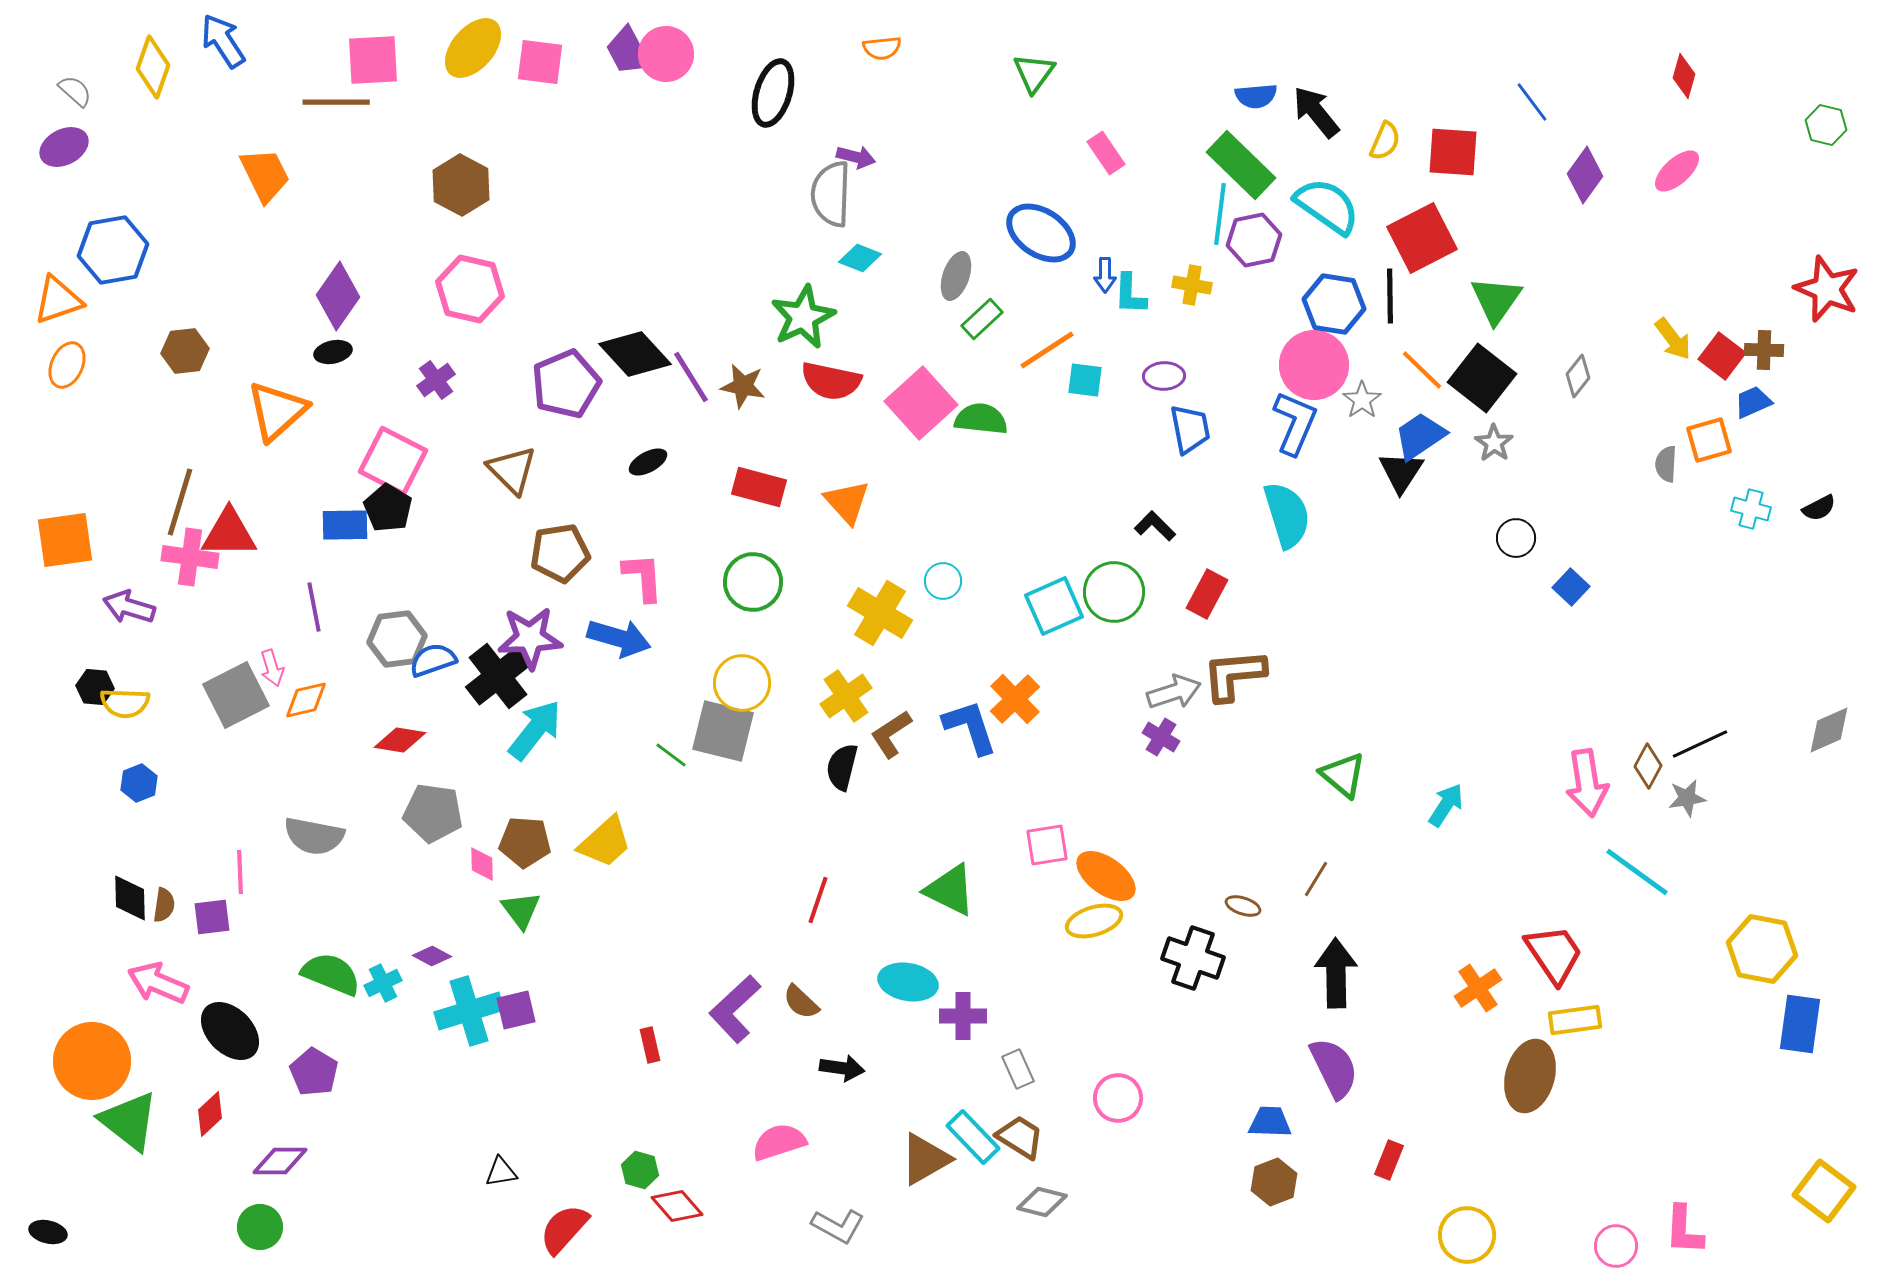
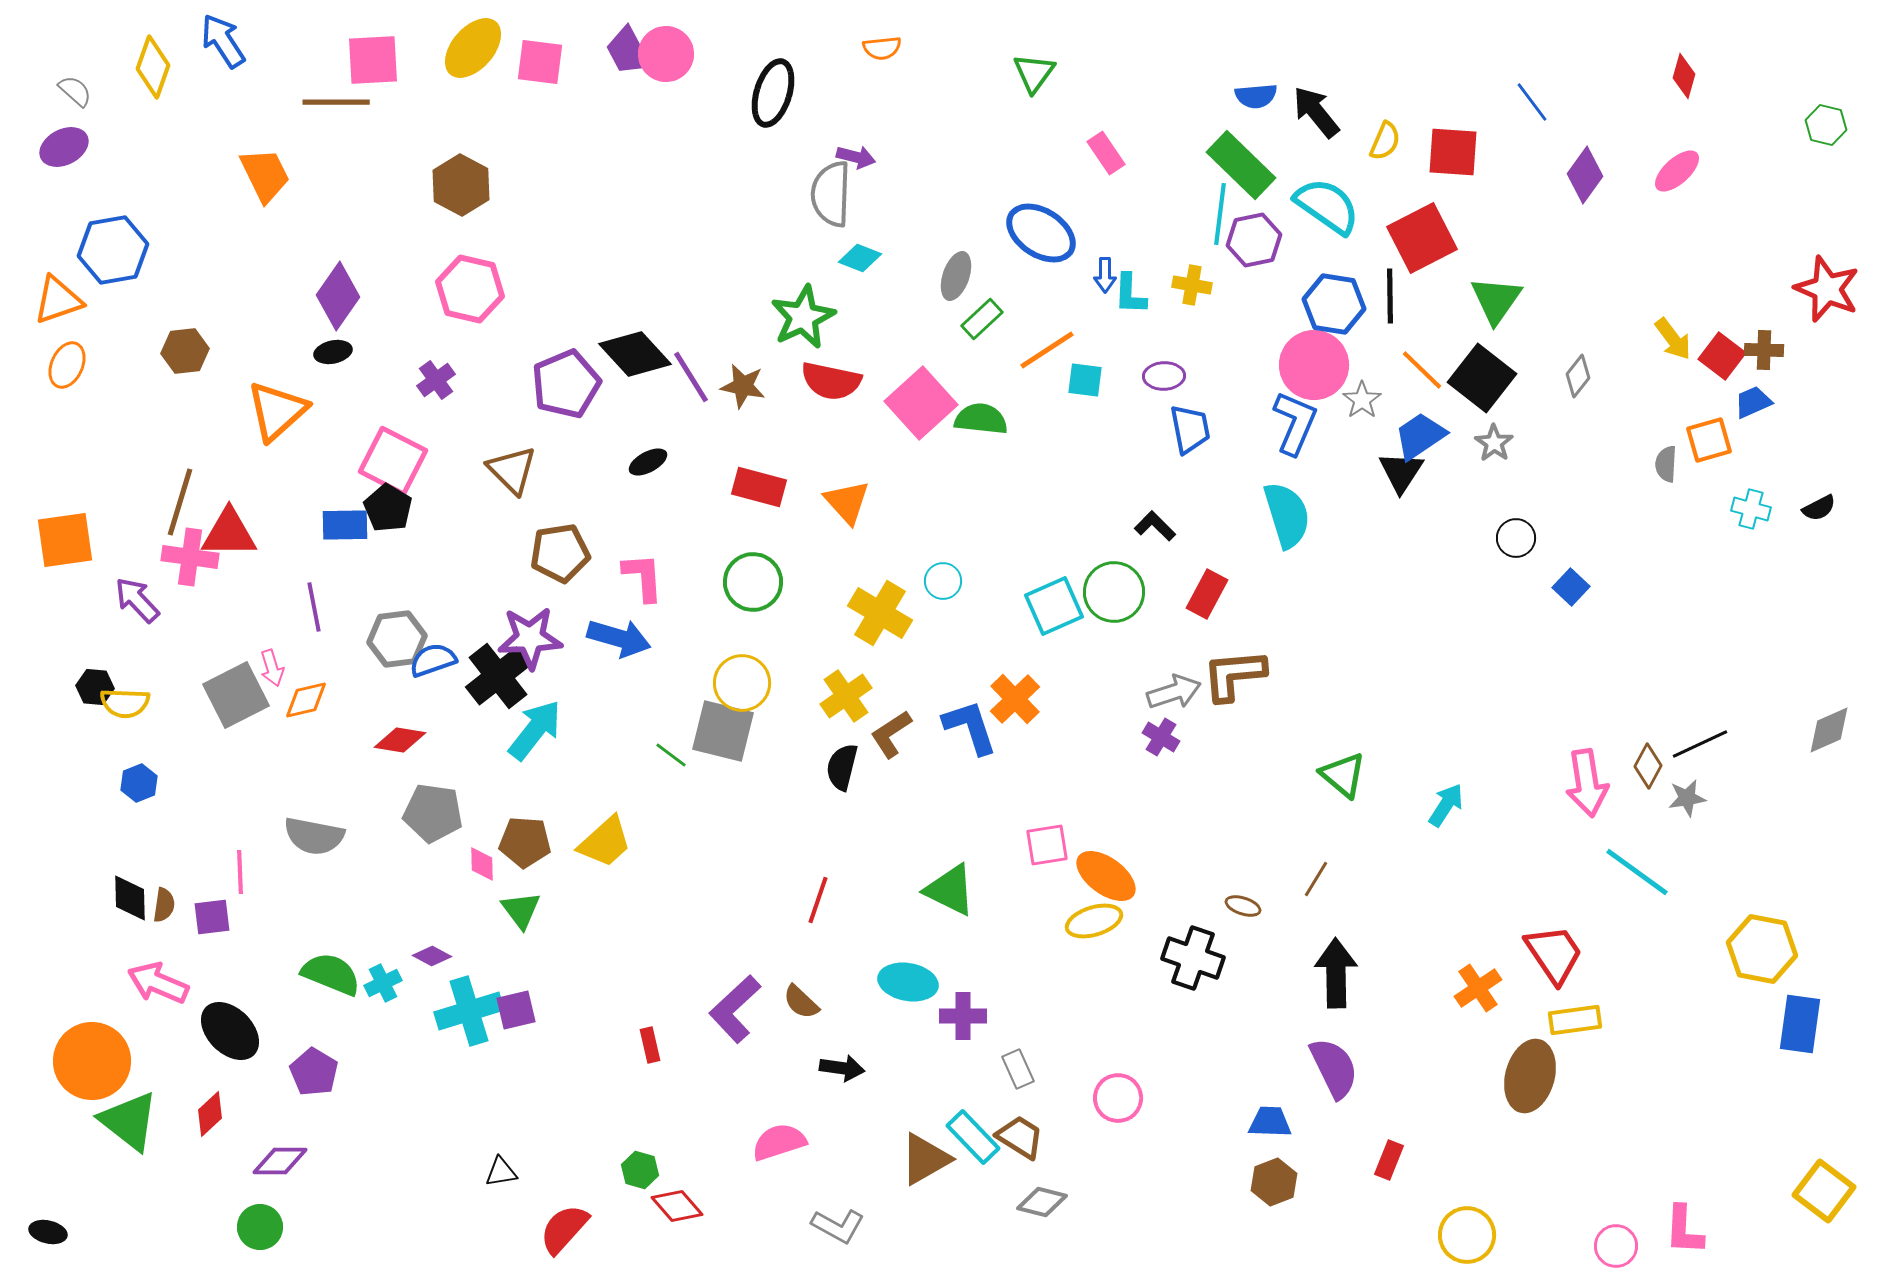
purple arrow at (129, 607): moved 8 px right, 7 px up; rotated 30 degrees clockwise
